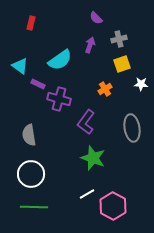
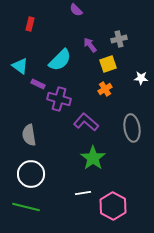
purple semicircle: moved 20 px left, 8 px up
red rectangle: moved 1 px left, 1 px down
purple arrow: rotated 56 degrees counterclockwise
cyan semicircle: rotated 10 degrees counterclockwise
yellow square: moved 14 px left
white star: moved 6 px up
purple L-shape: rotated 95 degrees clockwise
green star: rotated 15 degrees clockwise
white line: moved 4 px left, 1 px up; rotated 21 degrees clockwise
green line: moved 8 px left; rotated 12 degrees clockwise
